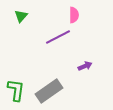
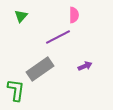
gray rectangle: moved 9 px left, 22 px up
